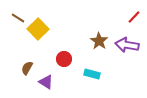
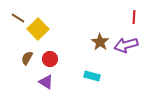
red line: rotated 40 degrees counterclockwise
brown star: moved 1 px right, 1 px down
purple arrow: moved 1 px left; rotated 25 degrees counterclockwise
red circle: moved 14 px left
brown semicircle: moved 10 px up
cyan rectangle: moved 2 px down
